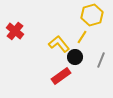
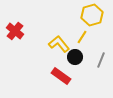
red rectangle: rotated 72 degrees clockwise
